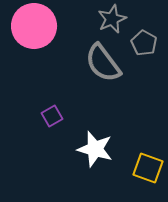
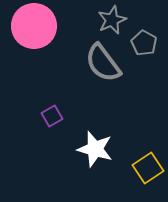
gray star: moved 1 px down
yellow square: rotated 36 degrees clockwise
